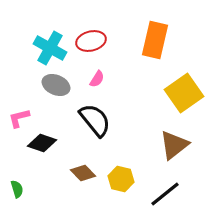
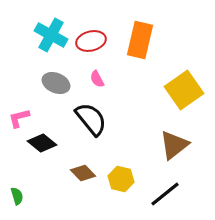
orange rectangle: moved 15 px left
cyan cross: moved 1 px right, 13 px up
pink semicircle: rotated 120 degrees clockwise
gray ellipse: moved 2 px up
yellow square: moved 3 px up
black semicircle: moved 4 px left, 1 px up
black diamond: rotated 20 degrees clockwise
green semicircle: moved 7 px down
